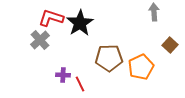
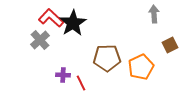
gray arrow: moved 2 px down
red L-shape: rotated 25 degrees clockwise
black star: moved 7 px left
brown square: rotated 21 degrees clockwise
brown pentagon: moved 2 px left
red line: moved 1 px right, 1 px up
